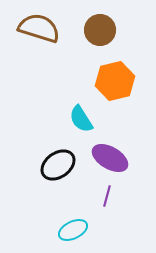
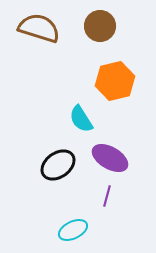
brown circle: moved 4 px up
